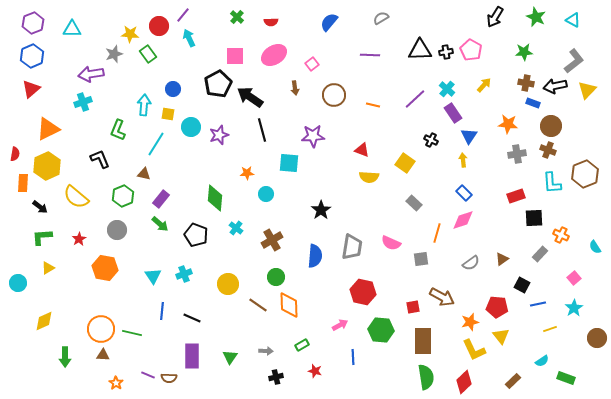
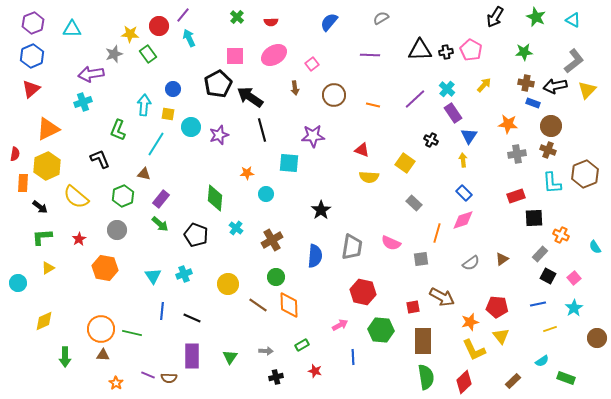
black square at (522, 285): moved 26 px right, 9 px up
